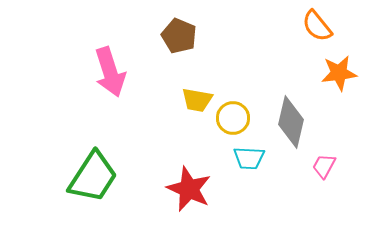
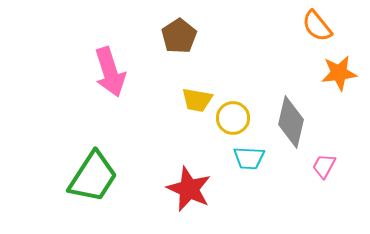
brown pentagon: rotated 16 degrees clockwise
